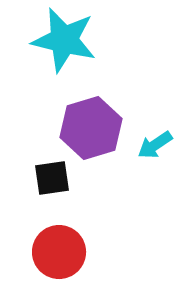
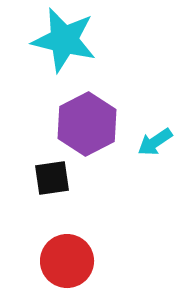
purple hexagon: moved 4 px left, 4 px up; rotated 10 degrees counterclockwise
cyan arrow: moved 3 px up
red circle: moved 8 px right, 9 px down
